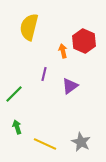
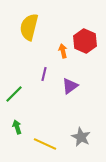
red hexagon: moved 1 px right
gray star: moved 5 px up
